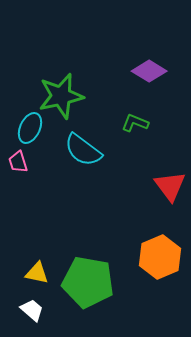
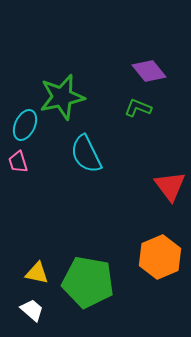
purple diamond: rotated 20 degrees clockwise
green star: moved 1 px right, 1 px down
green L-shape: moved 3 px right, 15 px up
cyan ellipse: moved 5 px left, 3 px up
cyan semicircle: moved 3 px right, 4 px down; rotated 27 degrees clockwise
